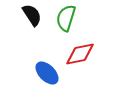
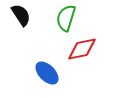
black semicircle: moved 11 px left
red diamond: moved 2 px right, 5 px up
